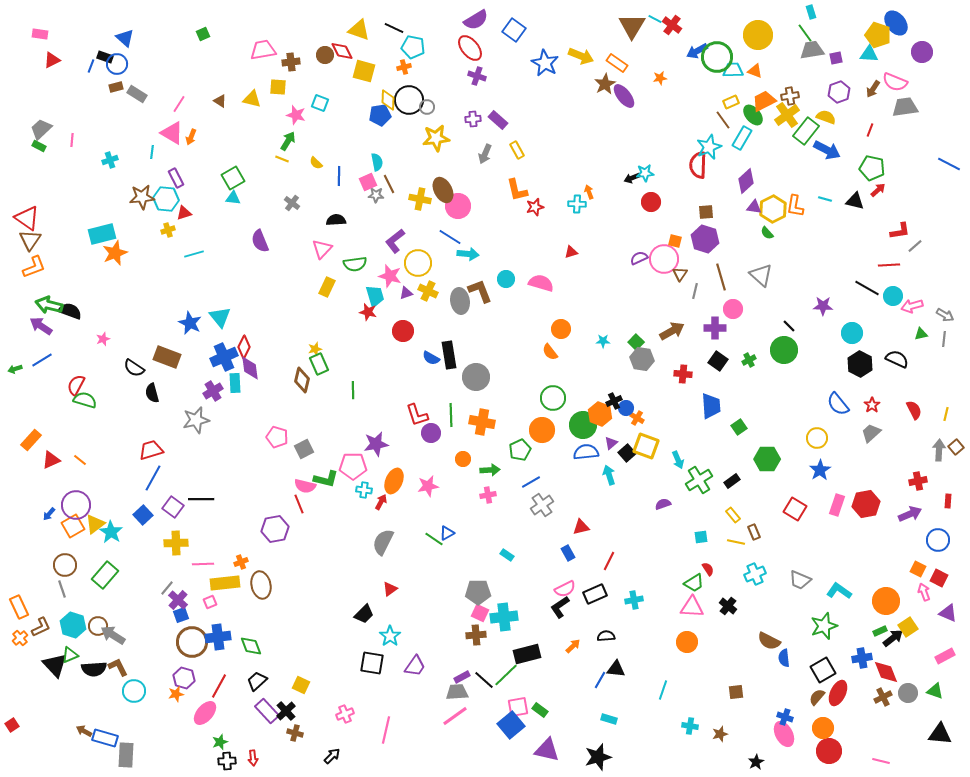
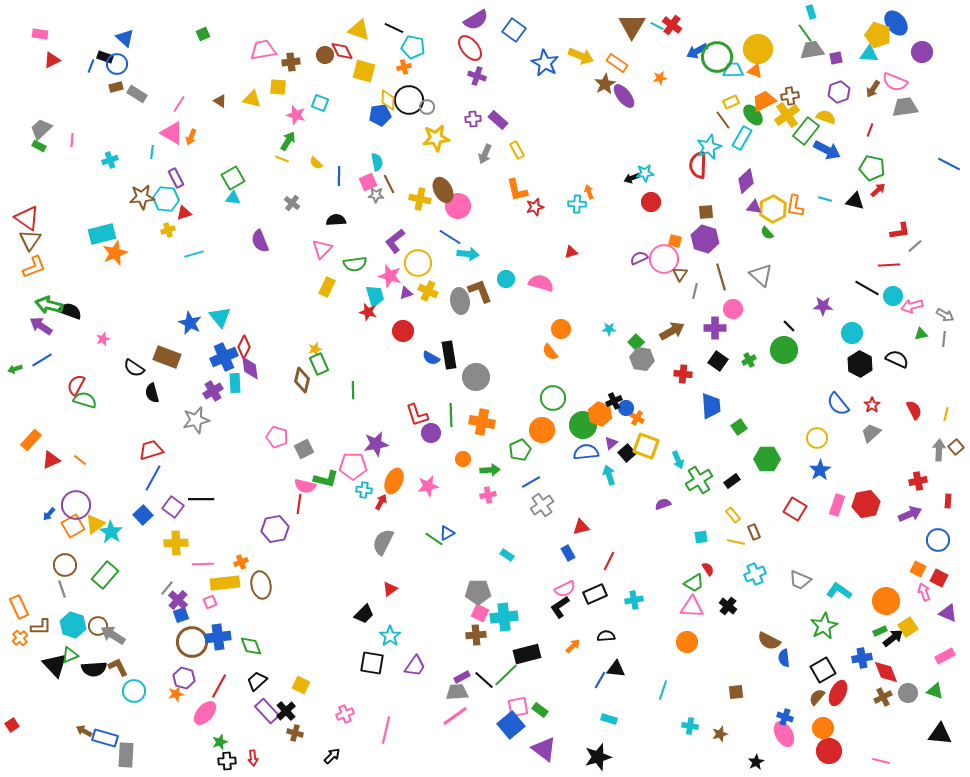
cyan line at (655, 19): moved 2 px right, 7 px down
yellow circle at (758, 35): moved 14 px down
cyan star at (603, 341): moved 6 px right, 12 px up
red line at (299, 504): rotated 30 degrees clockwise
green star at (824, 626): rotated 8 degrees counterclockwise
brown L-shape at (41, 627): rotated 25 degrees clockwise
purple triangle at (547, 750): moved 3 px left, 1 px up; rotated 24 degrees clockwise
